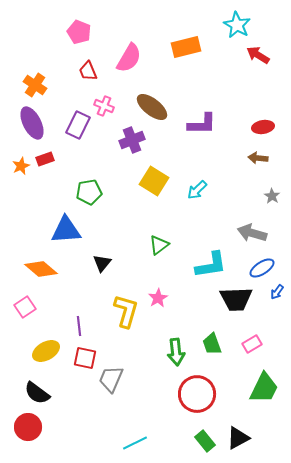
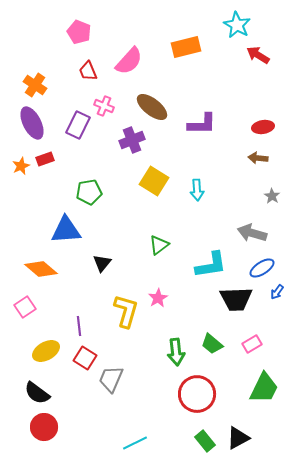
pink semicircle at (129, 58): moved 3 px down; rotated 12 degrees clockwise
cyan arrow at (197, 190): rotated 50 degrees counterclockwise
green trapezoid at (212, 344): rotated 30 degrees counterclockwise
red square at (85, 358): rotated 20 degrees clockwise
red circle at (28, 427): moved 16 px right
